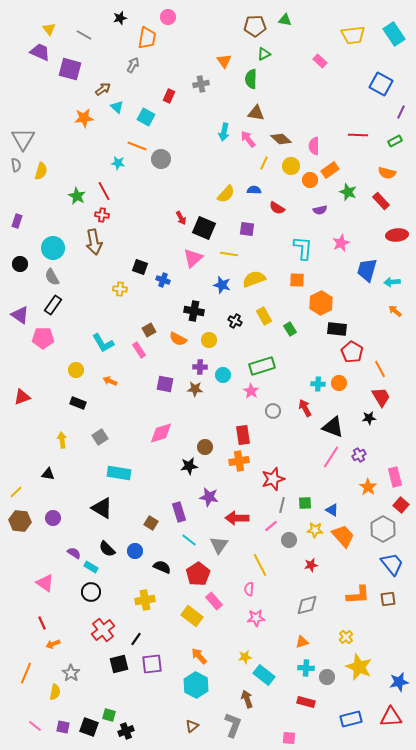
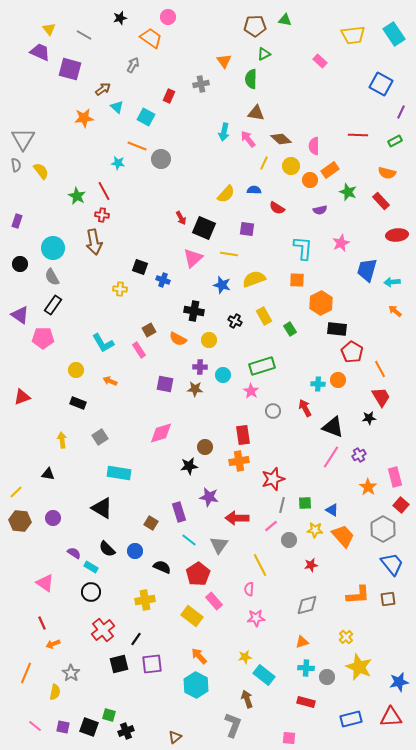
orange trapezoid at (147, 38): moved 4 px right; rotated 65 degrees counterclockwise
yellow semicircle at (41, 171): rotated 54 degrees counterclockwise
orange circle at (339, 383): moved 1 px left, 3 px up
brown triangle at (192, 726): moved 17 px left, 11 px down
